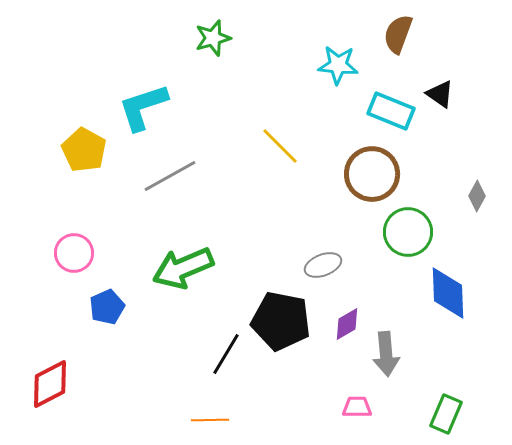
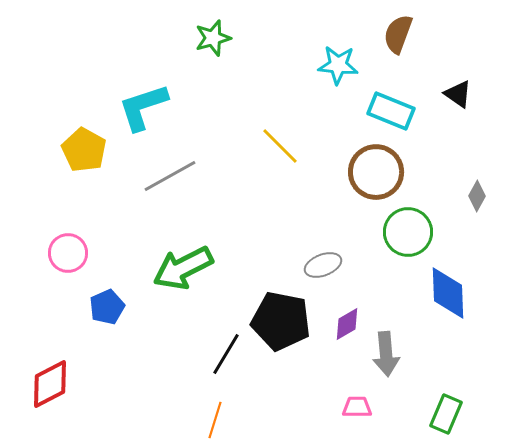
black triangle: moved 18 px right
brown circle: moved 4 px right, 2 px up
pink circle: moved 6 px left
green arrow: rotated 4 degrees counterclockwise
orange line: moved 5 px right; rotated 72 degrees counterclockwise
